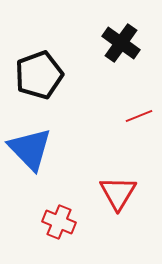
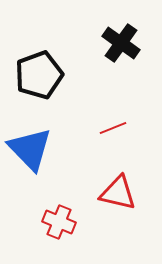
red line: moved 26 px left, 12 px down
red triangle: rotated 48 degrees counterclockwise
